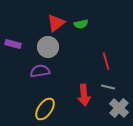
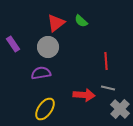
green semicircle: moved 3 px up; rotated 56 degrees clockwise
purple rectangle: rotated 42 degrees clockwise
red line: rotated 12 degrees clockwise
purple semicircle: moved 1 px right, 2 px down
gray line: moved 1 px down
red arrow: rotated 80 degrees counterclockwise
gray cross: moved 1 px right, 1 px down
